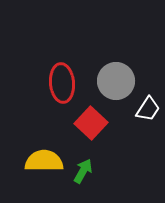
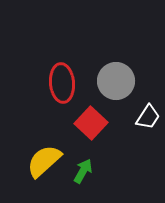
white trapezoid: moved 8 px down
yellow semicircle: rotated 42 degrees counterclockwise
